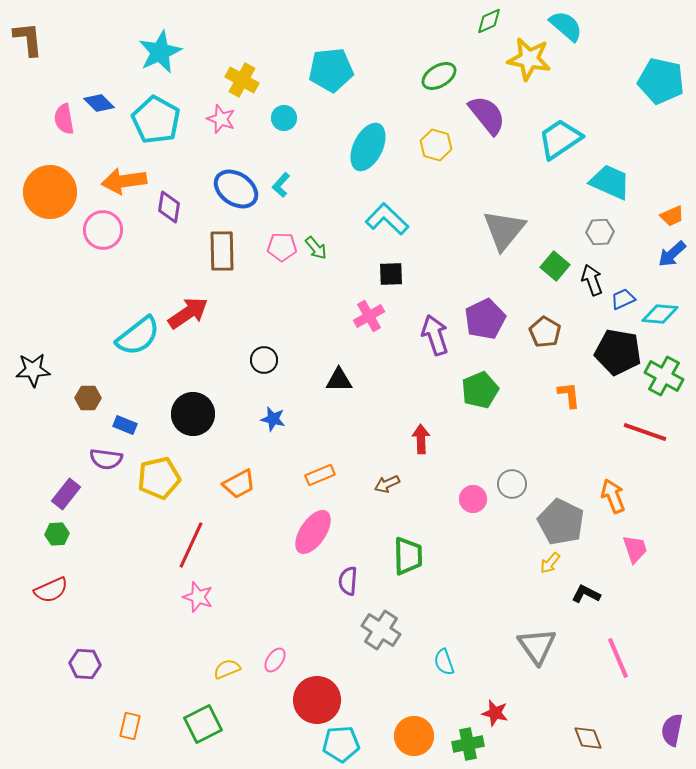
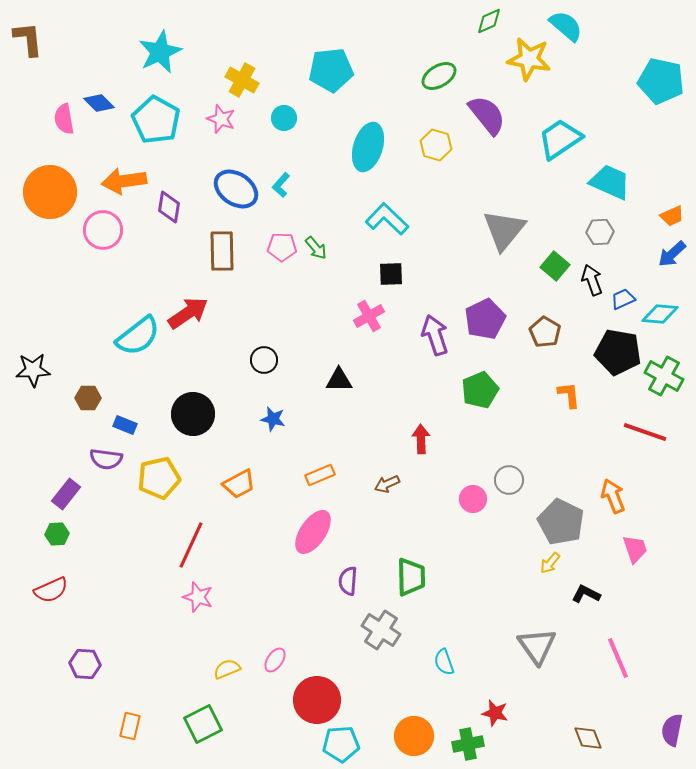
cyan ellipse at (368, 147): rotated 9 degrees counterclockwise
gray circle at (512, 484): moved 3 px left, 4 px up
green trapezoid at (408, 556): moved 3 px right, 21 px down
